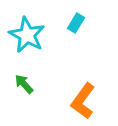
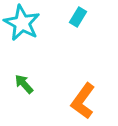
cyan rectangle: moved 2 px right, 6 px up
cyan star: moved 5 px left, 12 px up
